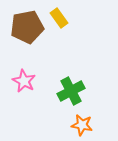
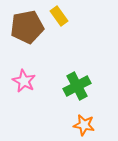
yellow rectangle: moved 2 px up
green cross: moved 6 px right, 5 px up
orange star: moved 2 px right
